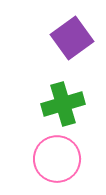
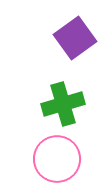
purple square: moved 3 px right
